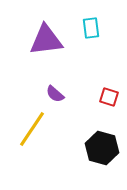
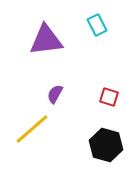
cyan rectangle: moved 6 px right, 3 px up; rotated 20 degrees counterclockwise
purple semicircle: rotated 78 degrees clockwise
yellow line: rotated 15 degrees clockwise
black hexagon: moved 4 px right, 3 px up
